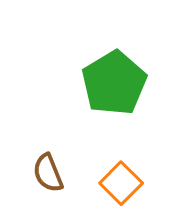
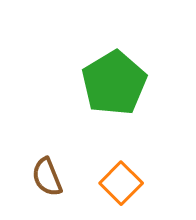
brown semicircle: moved 1 px left, 4 px down
